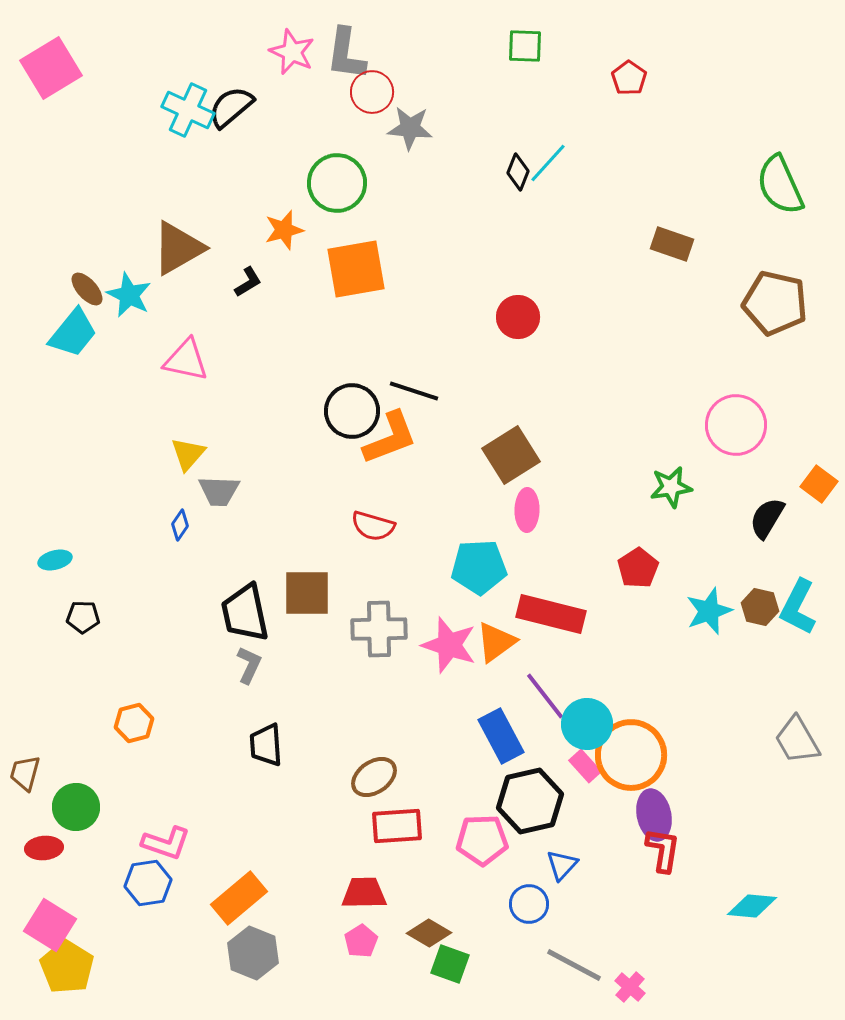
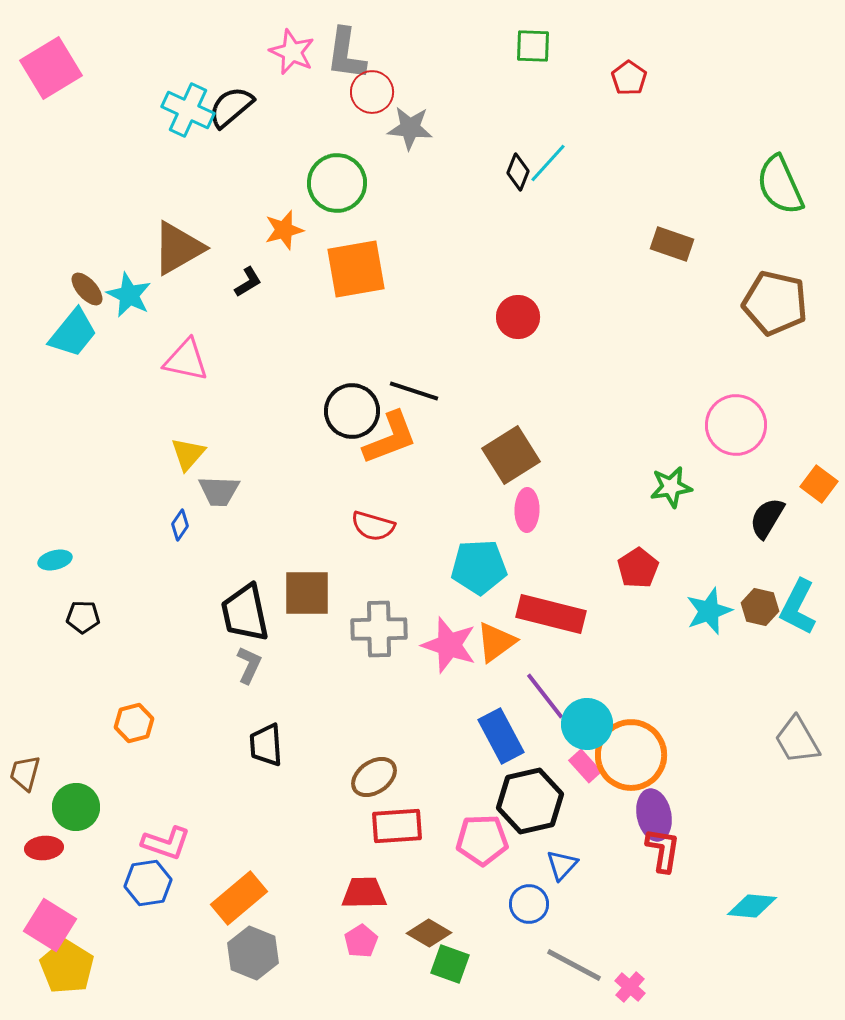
green square at (525, 46): moved 8 px right
